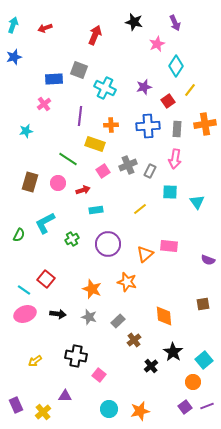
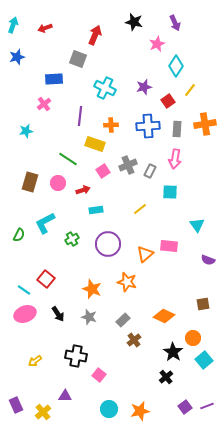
blue star at (14, 57): moved 3 px right
gray square at (79, 70): moved 1 px left, 11 px up
cyan triangle at (197, 202): moved 23 px down
black arrow at (58, 314): rotated 49 degrees clockwise
orange diamond at (164, 316): rotated 60 degrees counterclockwise
gray rectangle at (118, 321): moved 5 px right, 1 px up
black cross at (151, 366): moved 15 px right, 11 px down
orange circle at (193, 382): moved 44 px up
